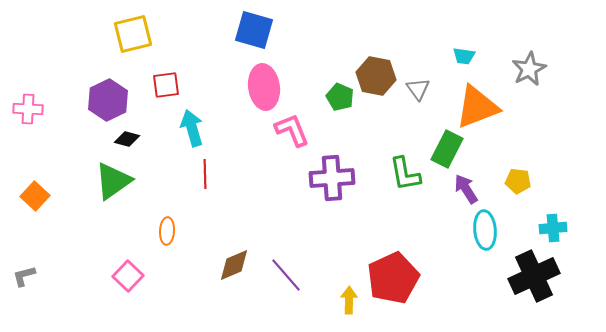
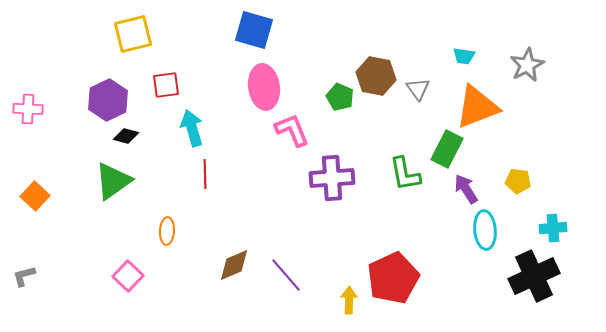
gray star: moved 2 px left, 4 px up
black diamond: moved 1 px left, 3 px up
